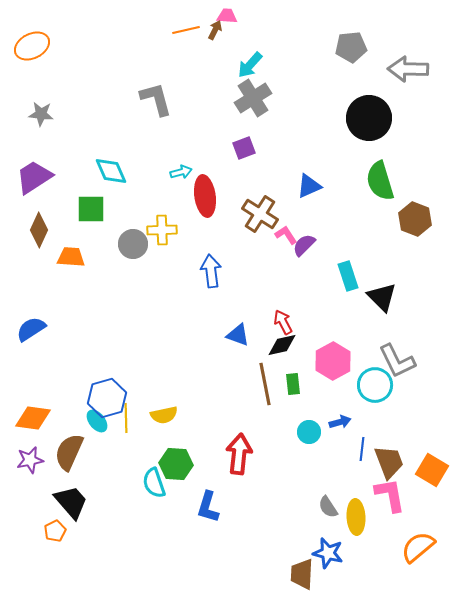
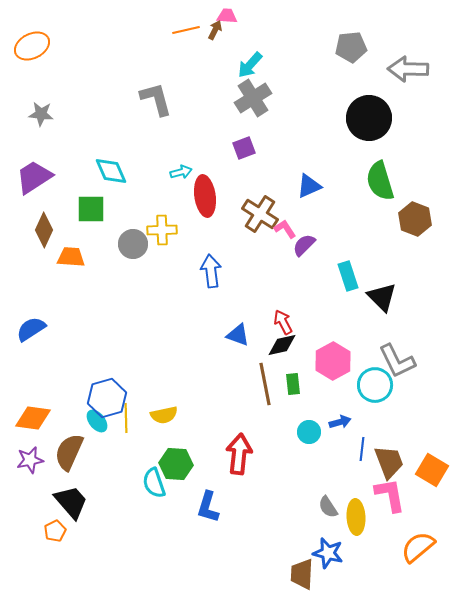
brown diamond at (39, 230): moved 5 px right
pink L-shape at (286, 235): moved 1 px left, 6 px up
